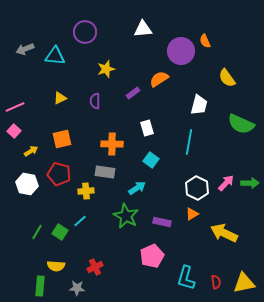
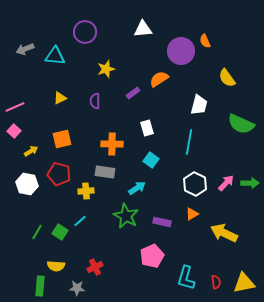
white hexagon at (197, 188): moved 2 px left, 4 px up
